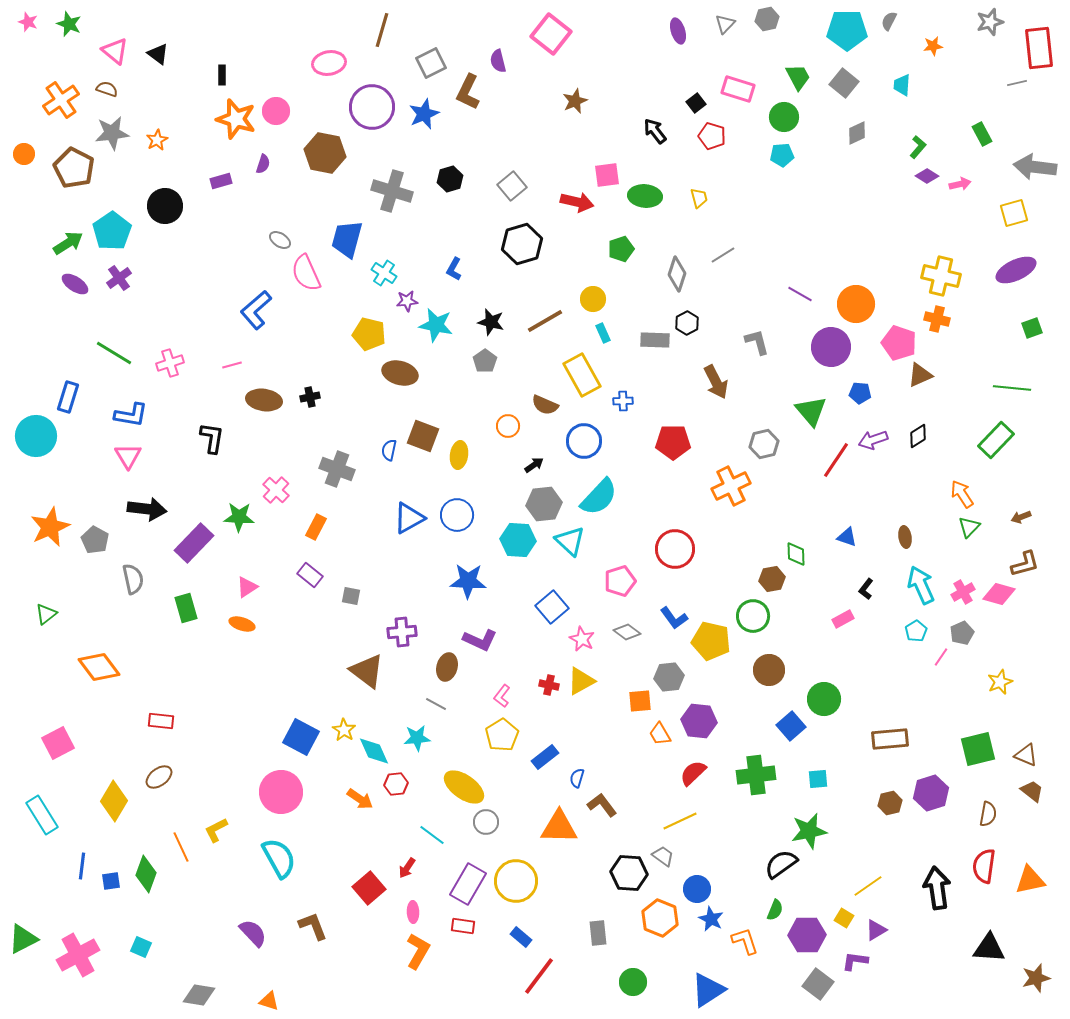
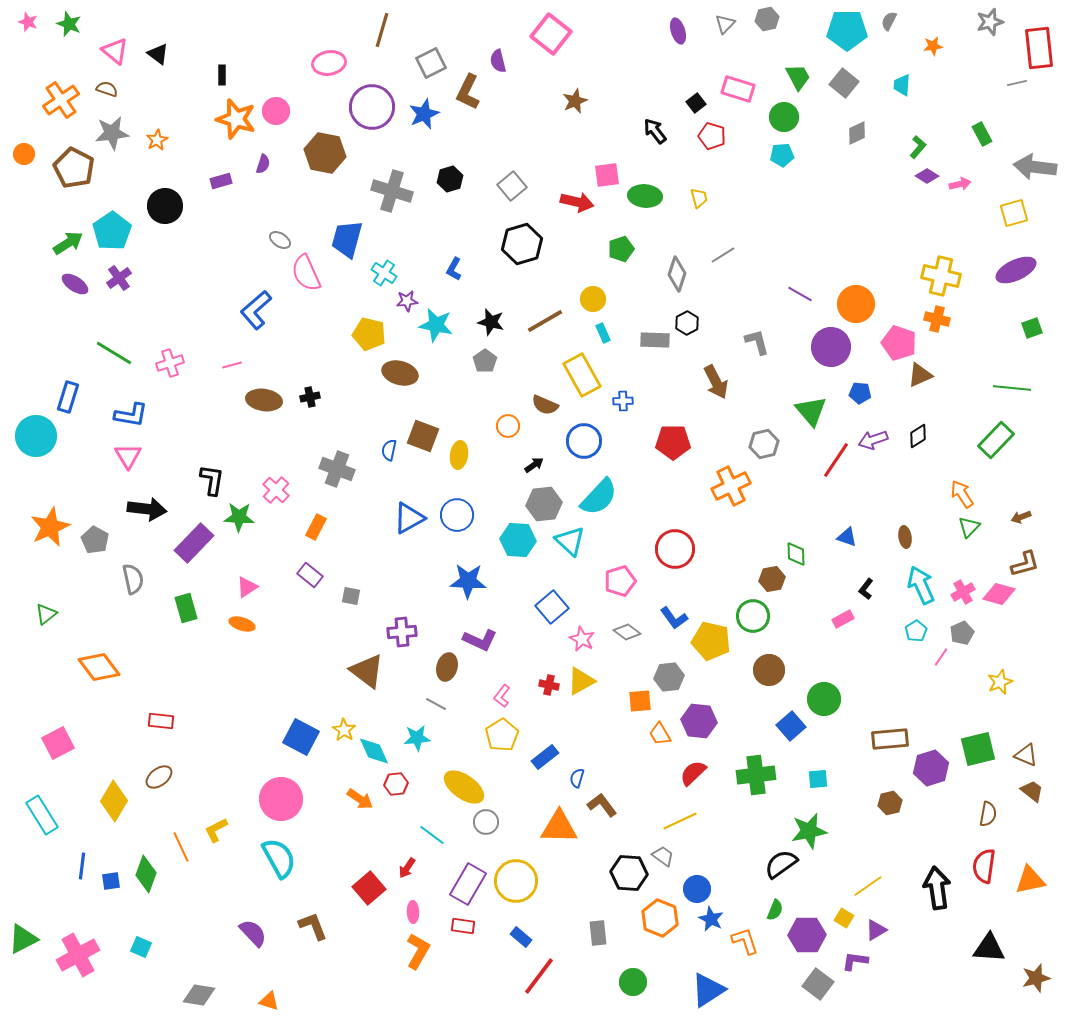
black L-shape at (212, 438): moved 42 px down
pink circle at (281, 792): moved 7 px down
purple hexagon at (931, 793): moved 25 px up
